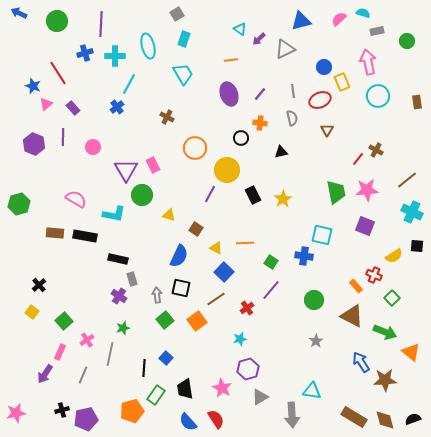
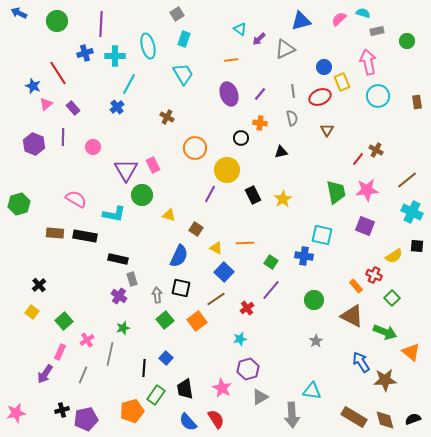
red ellipse at (320, 100): moved 3 px up
